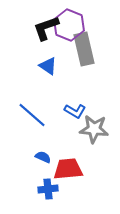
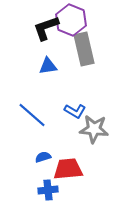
purple hexagon: moved 2 px right, 5 px up
blue triangle: rotated 42 degrees counterclockwise
blue semicircle: rotated 42 degrees counterclockwise
blue cross: moved 1 px down
